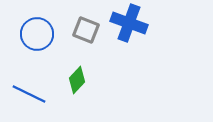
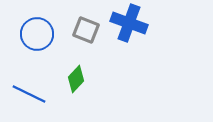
green diamond: moved 1 px left, 1 px up
